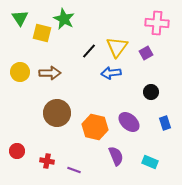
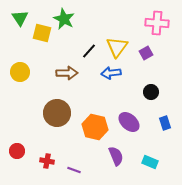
brown arrow: moved 17 px right
